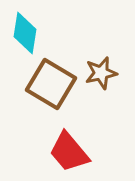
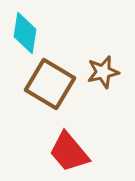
brown star: moved 2 px right, 1 px up
brown square: moved 1 px left
